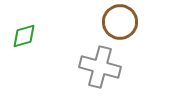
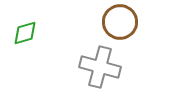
green diamond: moved 1 px right, 3 px up
